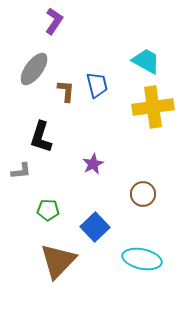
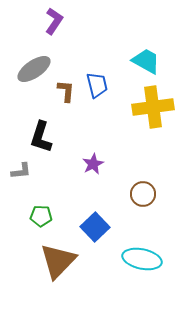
gray ellipse: rotated 20 degrees clockwise
green pentagon: moved 7 px left, 6 px down
